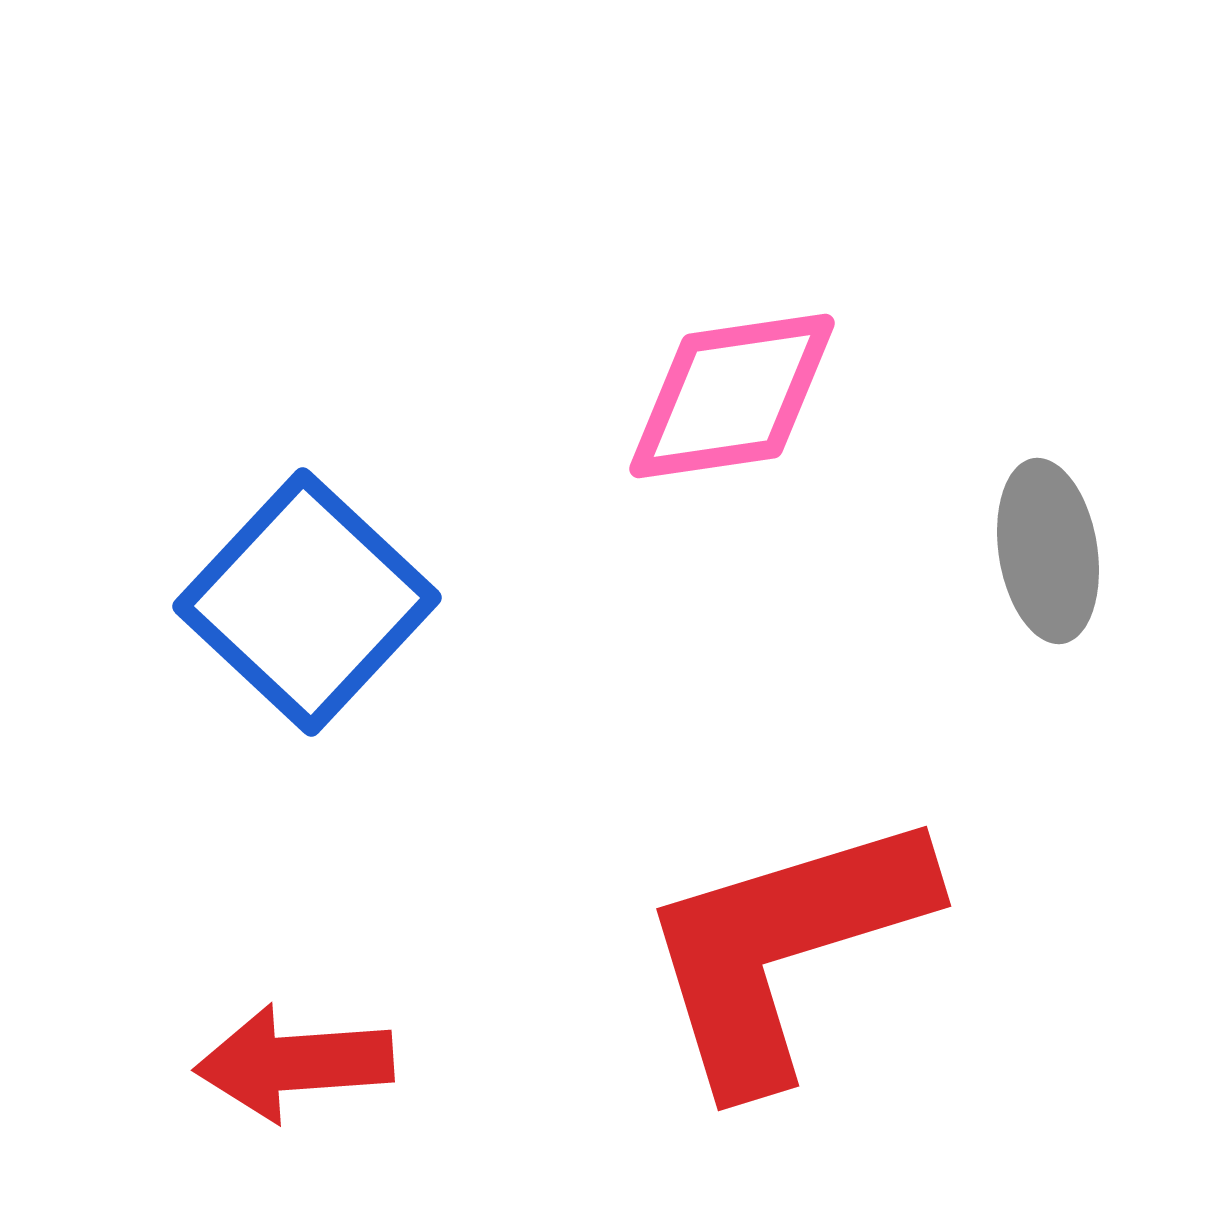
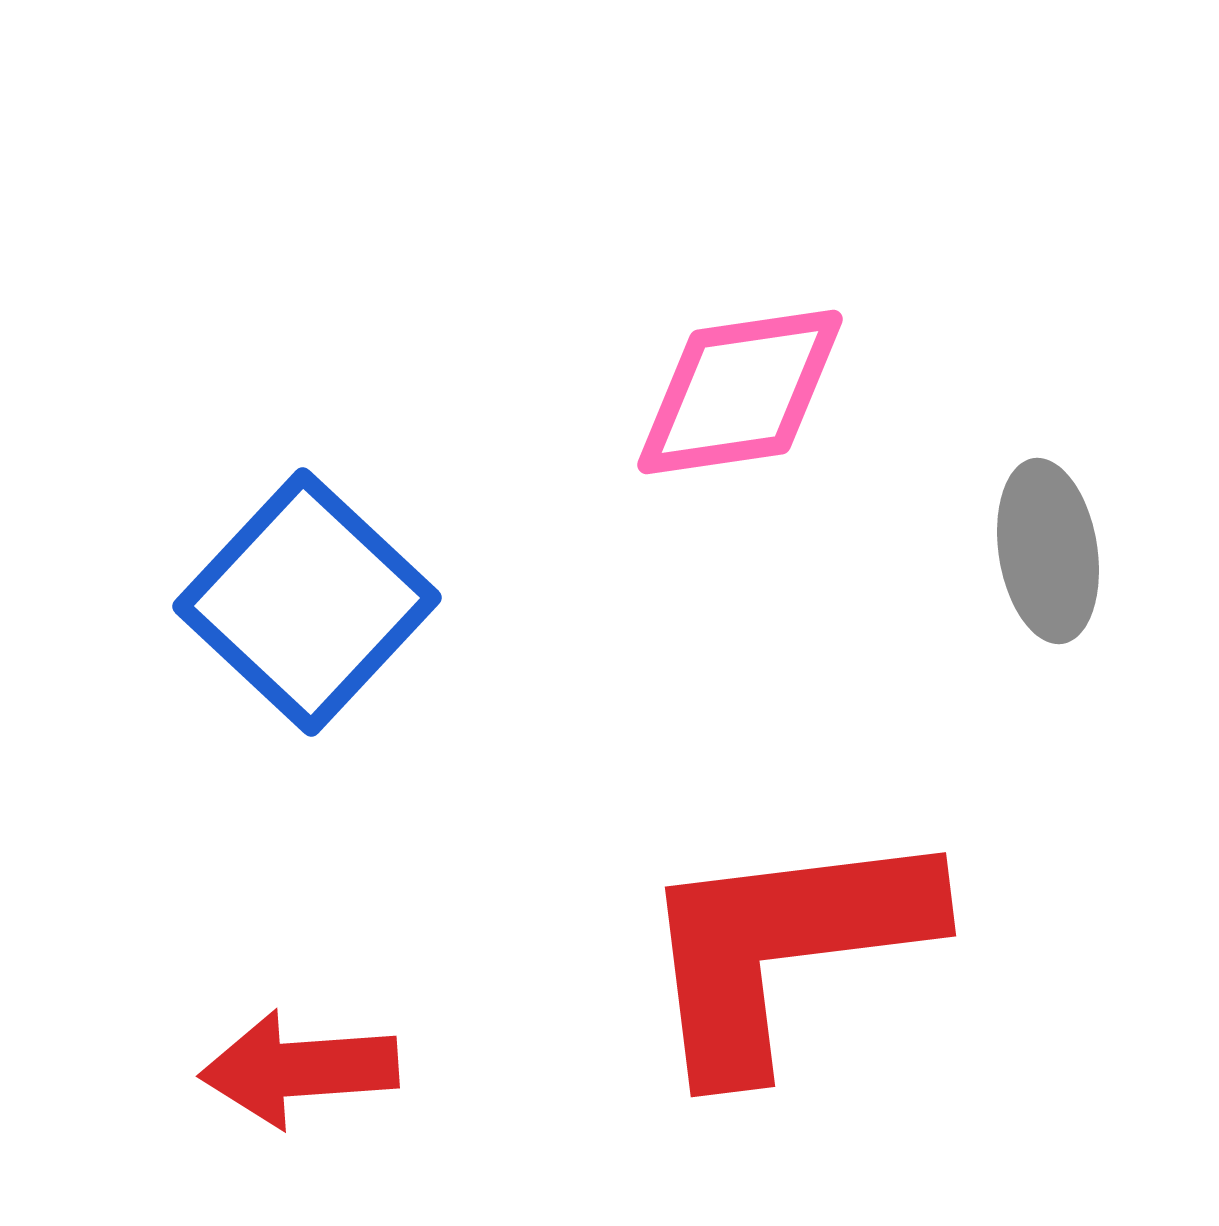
pink diamond: moved 8 px right, 4 px up
red L-shape: rotated 10 degrees clockwise
red arrow: moved 5 px right, 6 px down
